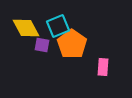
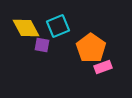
orange pentagon: moved 19 px right, 4 px down
pink rectangle: rotated 66 degrees clockwise
